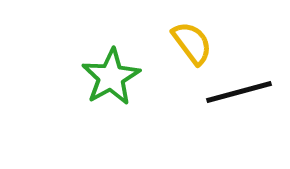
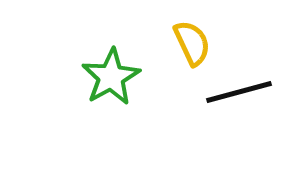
yellow semicircle: rotated 12 degrees clockwise
